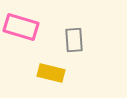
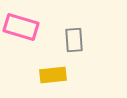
yellow rectangle: moved 2 px right, 2 px down; rotated 20 degrees counterclockwise
